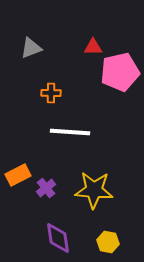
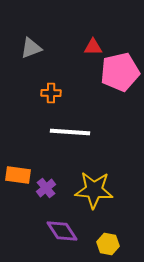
orange rectangle: rotated 35 degrees clockwise
purple diamond: moved 4 px right, 7 px up; rotated 24 degrees counterclockwise
yellow hexagon: moved 2 px down
